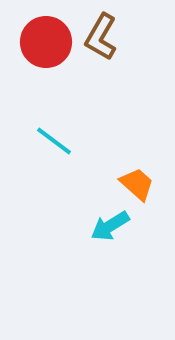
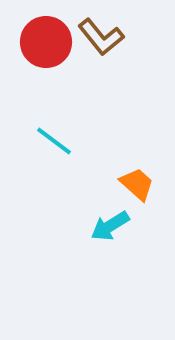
brown L-shape: rotated 69 degrees counterclockwise
